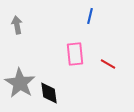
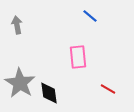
blue line: rotated 63 degrees counterclockwise
pink rectangle: moved 3 px right, 3 px down
red line: moved 25 px down
